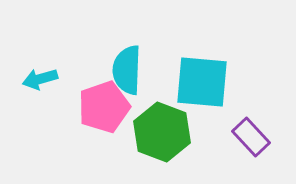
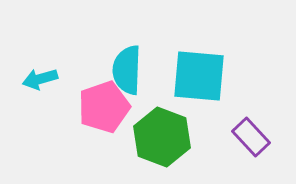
cyan square: moved 3 px left, 6 px up
green hexagon: moved 5 px down
